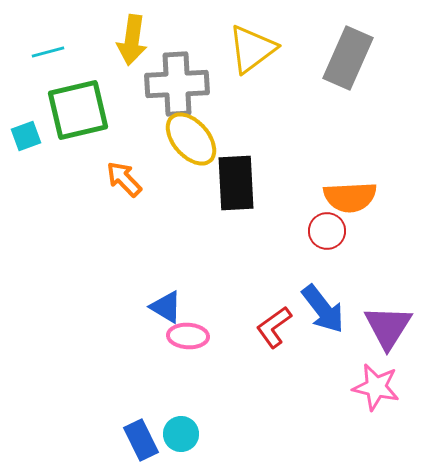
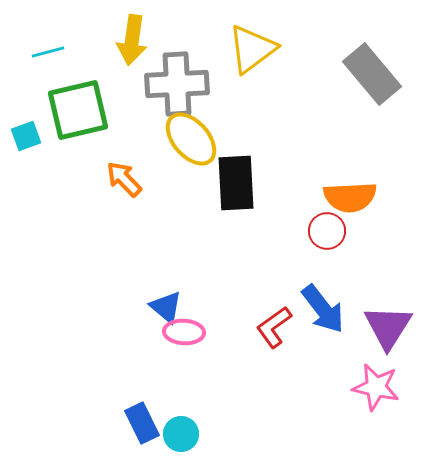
gray rectangle: moved 24 px right, 16 px down; rotated 64 degrees counterclockwise
blue triangle: rotated 9 degrees clockwise
pink ellipse: moved 4 px left, 4 px up
blue rectangle: moved 1 px right, 17 px up
